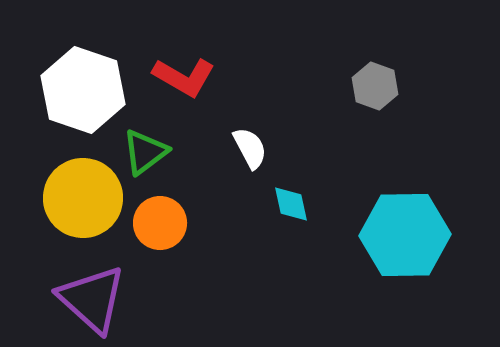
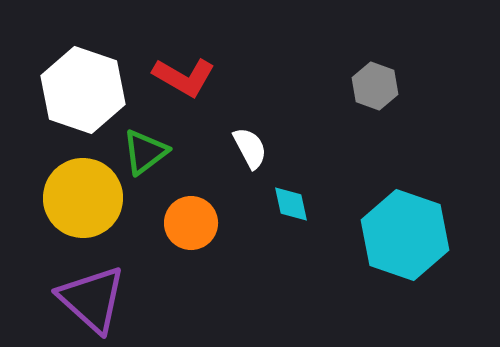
orange circle: moved 31 px right
cyan hexagon: rotated 20 degrees clockwise
